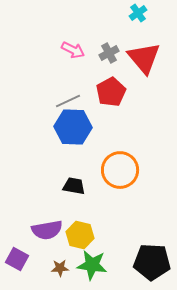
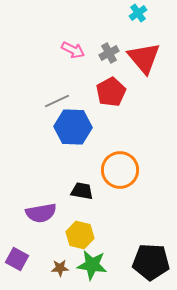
gray line: moved 11 px left
black trapezoid: moved 8 px right, 5 px down
purple semicircle: moved 6 px left, 17 px up
black pentagon: moved 1 px left
